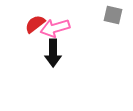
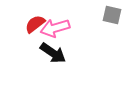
gray square: moved 1 px left
black arrow: rotated 56 degrees counterclockwise
